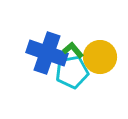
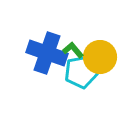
cyan pentagon: moved 9 px right
